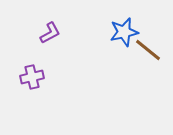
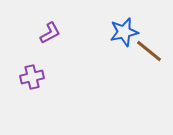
brown line: moved 1 px right, 1 px down
